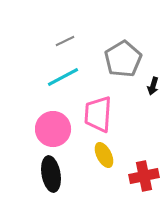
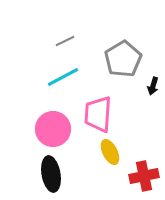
yellow ellipse: moved 6 px right, 3 px up
